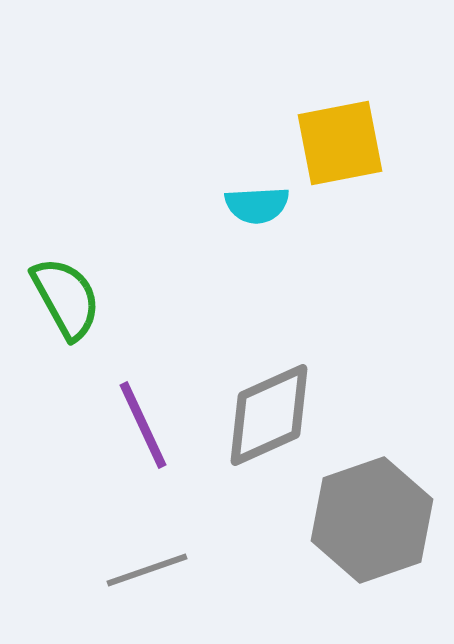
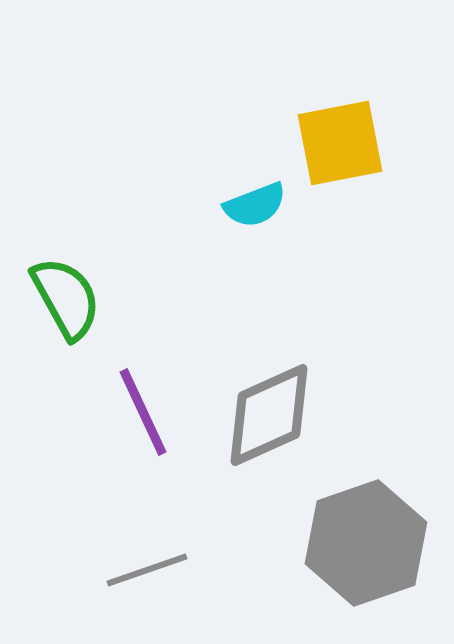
cyan semicircle: moved 2 px left; rotated 18 degrees counterclockwise
purple line: moved 13 px up
gray hexagon: moved 6 px left, 23 px down
